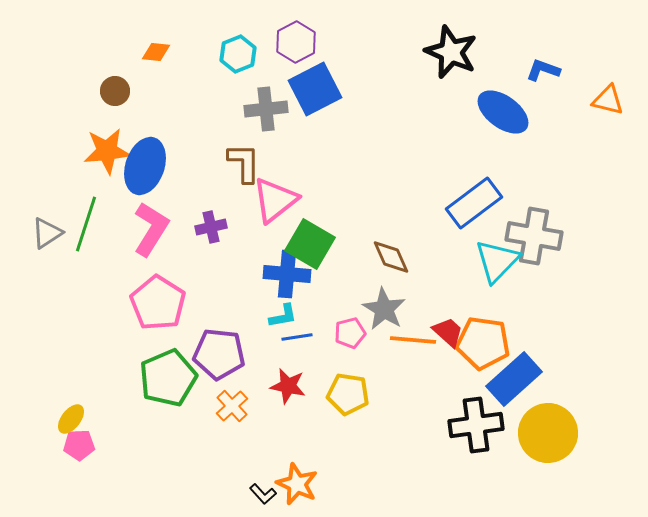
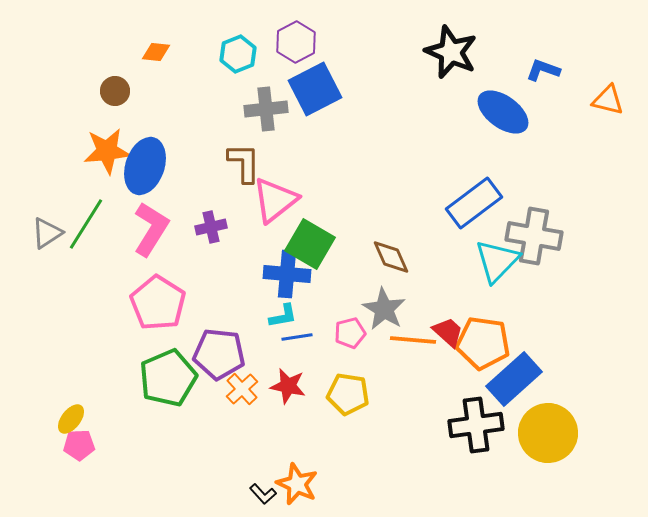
green line at (86, 224): rotated 14 degrees clockwise
orange cross at (232, 406): moved 10 px right, 17 px up
